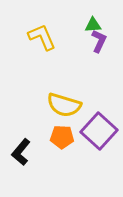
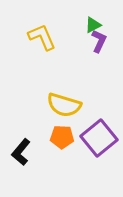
green triangle: rotated 24 degrees counterclockwise
purple square: moved 7 px down; rotated 9 degrees clockwise
